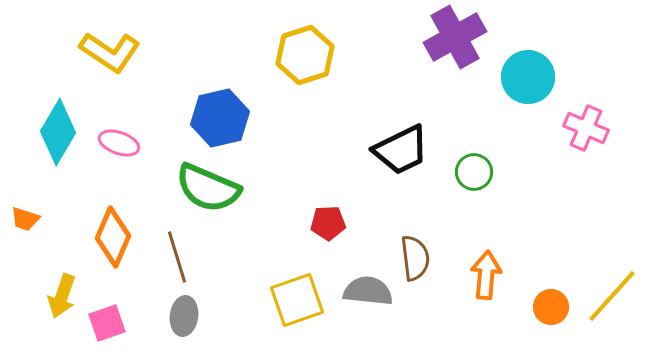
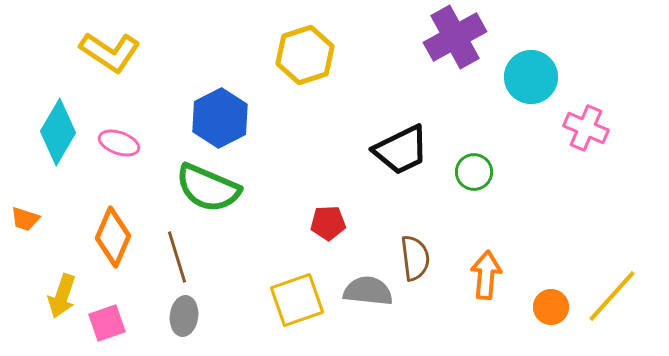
cyan circle: moved 3 px right
blue hexagon: rotated 14 degrees counterclockwise
